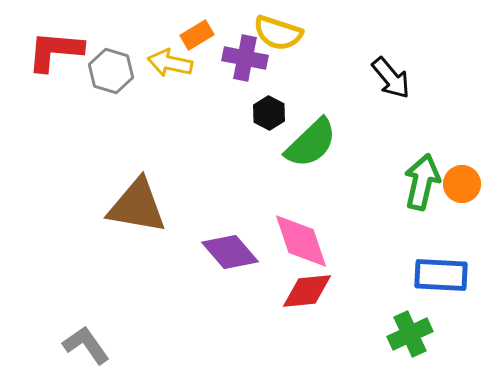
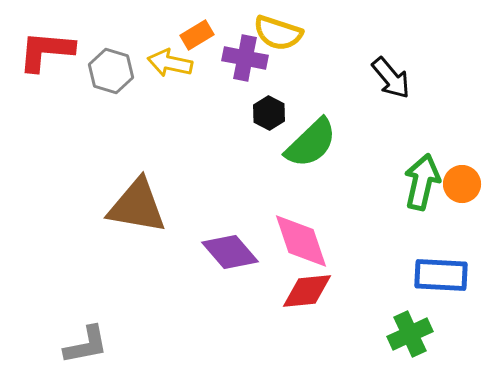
red L-shape: moved 9 px left
gray L-shape: rotated 114 degrees clockwise
